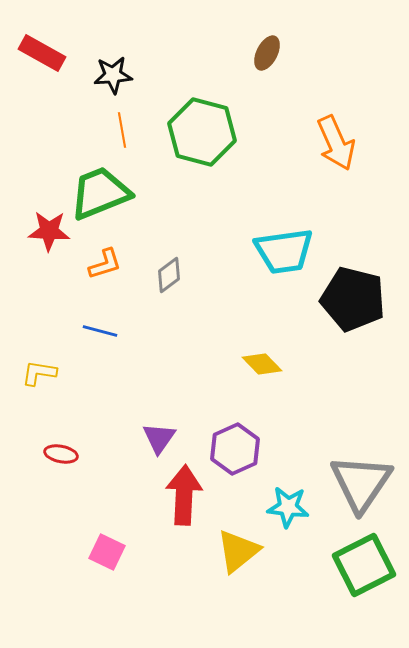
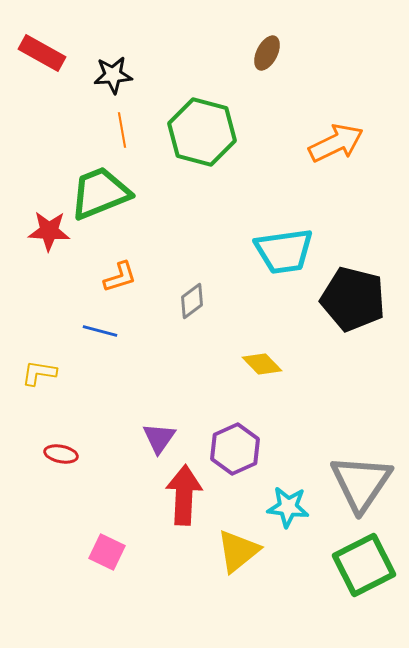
orange arrow: rotated 92 degrees counterclockwise
orange L-shape: moved 15 px right, 13 px down
gray diamond: moved 23 px right, 26 px down
